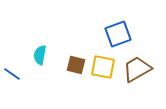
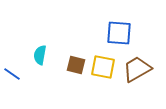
blue square: moved 1 px right, 1 px up; rotated 24 degrees clockwise
